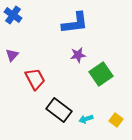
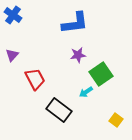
cyan arrow: moved 27 px up; rotated 16 degrees counterclockwise
